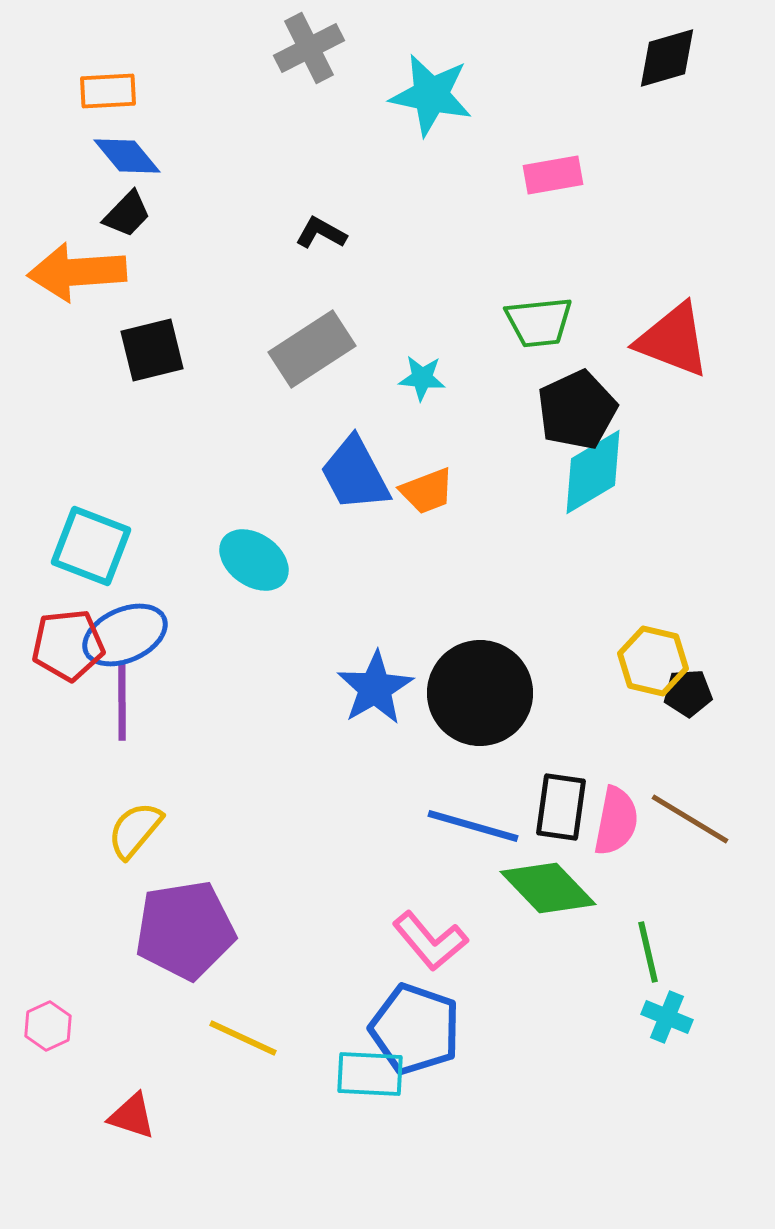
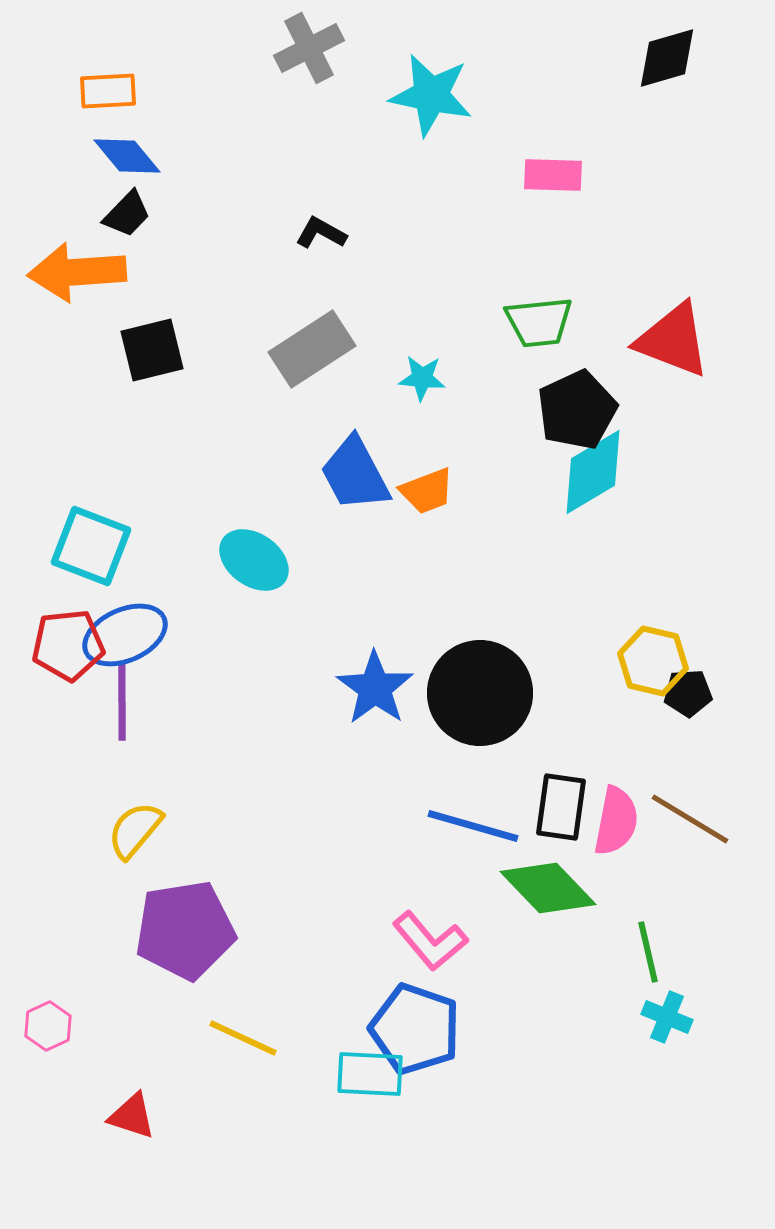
pink rectangle at (553, 175): rotated 12 degrees clockwise
blue star at (375, 688): rotated 6 degrees counterclockwise
